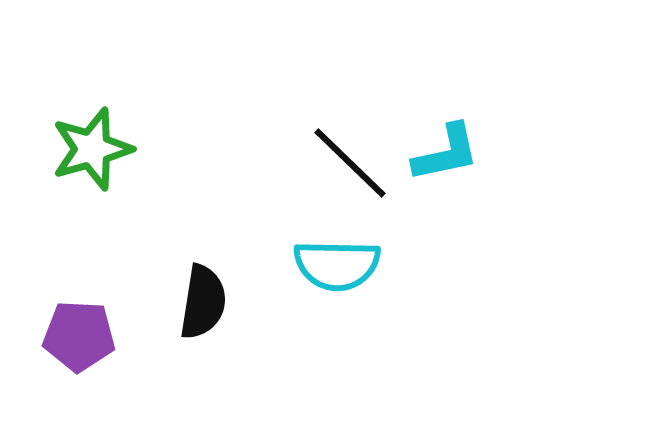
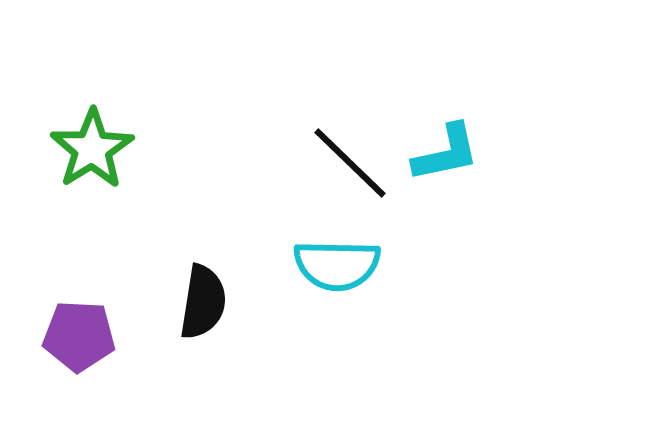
green star: rotated 16 degrees counterclockwise
